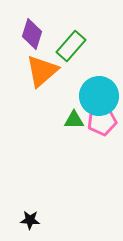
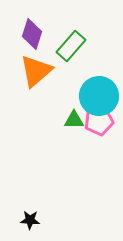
orange triangle: moved 6 px left
pink pentagon: moved 3 px left
